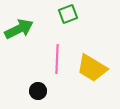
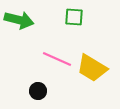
green square: moved 6 px right, 3 px down; rotated 24 degrees clockwise
green arrow: moved 9 px up; rotated 40 degrees clockwise
pink line: rotated 68 degrees counterclockwise
